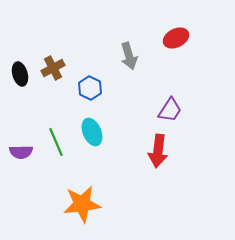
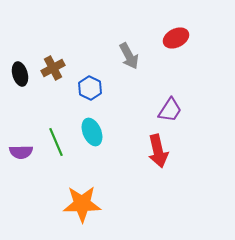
gray arrow: rotated 12 degrees counterclockwise
red arrow: rotated 20 degrees counterclockwise
orange star: rotated 6 degrees clockwise
